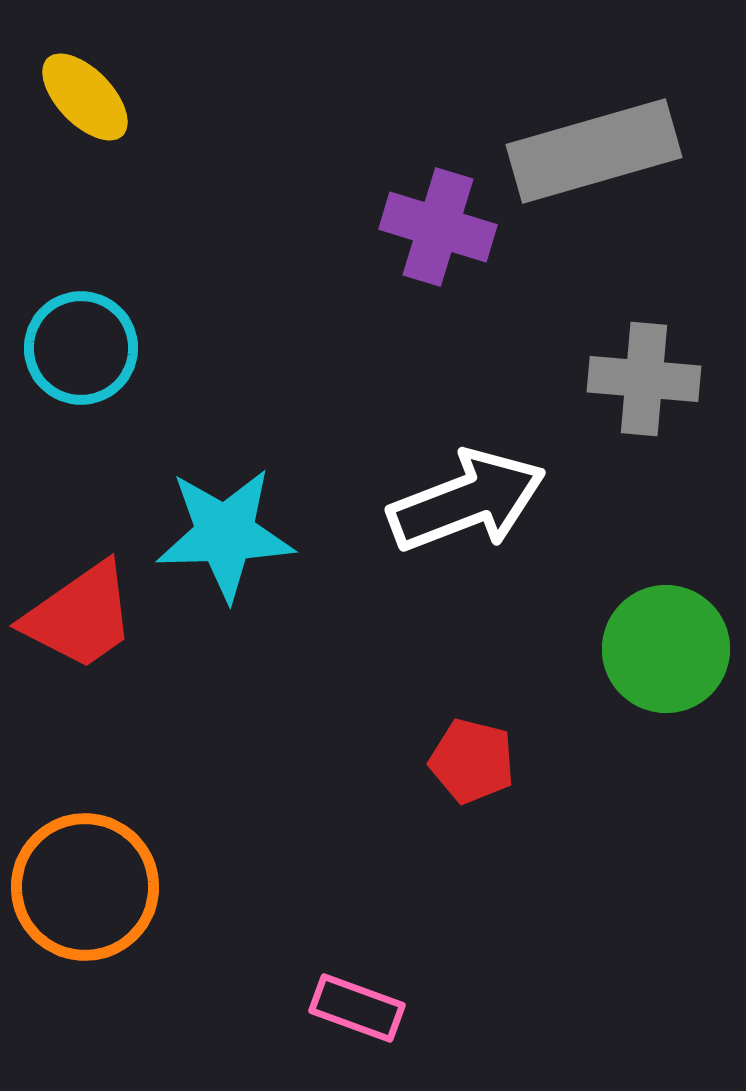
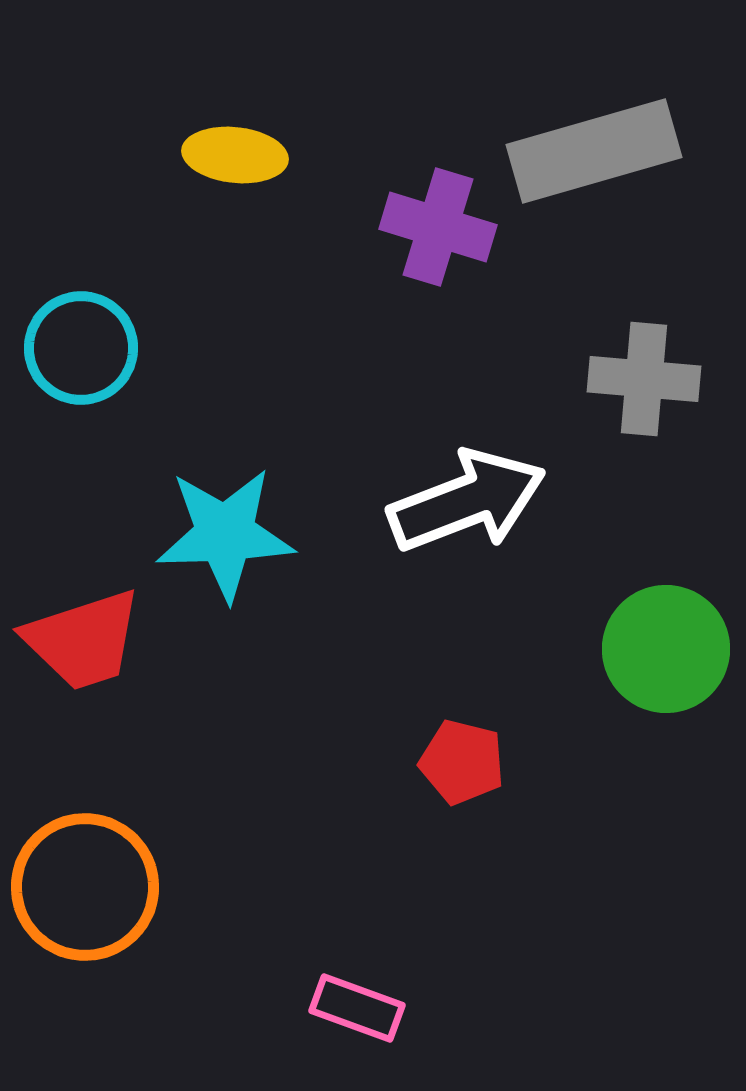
yellow ellipse: moved 150 px right, 58 px down; rotated 40 degrees counterclockwise
red trapezoid: moved 3 px right, 24 px down; rotated 17 degrees clockwise
red pentagon: moved 10 px left, 1 px down
